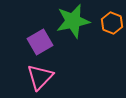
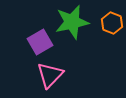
green star: moved 1 px left, 1 px down
pink triangle: moved 10 px right, 2 px up
